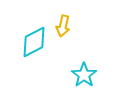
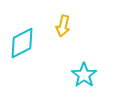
cyan diamond: moved 12 px left, 1 px down
